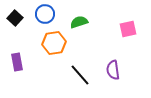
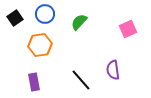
black square: rotated 14 degrees clockwise
green semicircle: rotated 30 degrees counterclockwise
pink square: rotated 12 degrees counterclockwise
orange hexagon: moved 14 px left, 2 px down
purple rectangle: moved 17 px right, 20 px down
black line: moved 1 px right, 5 px down
